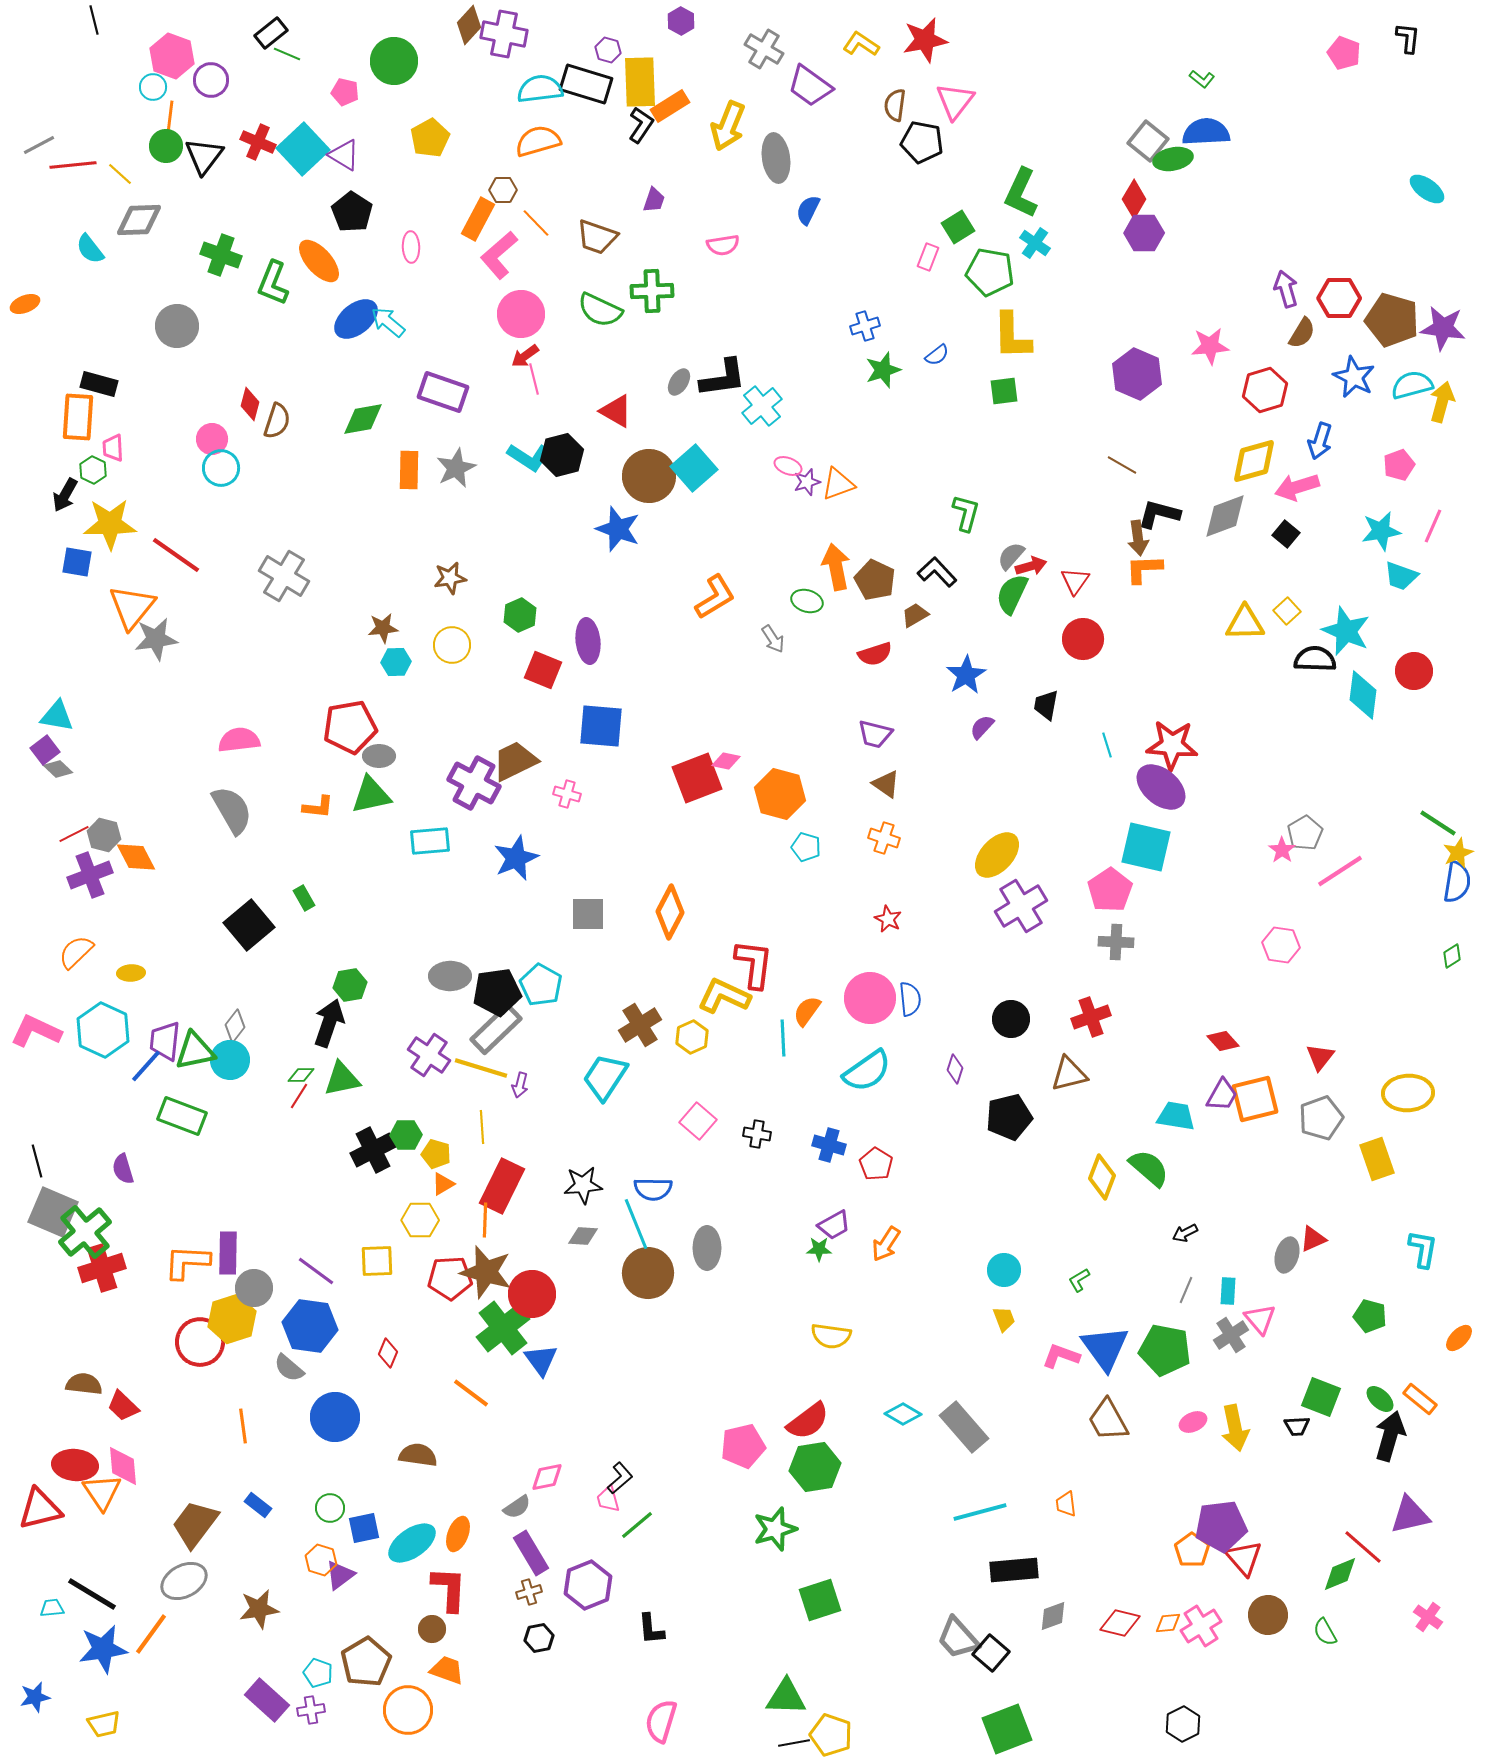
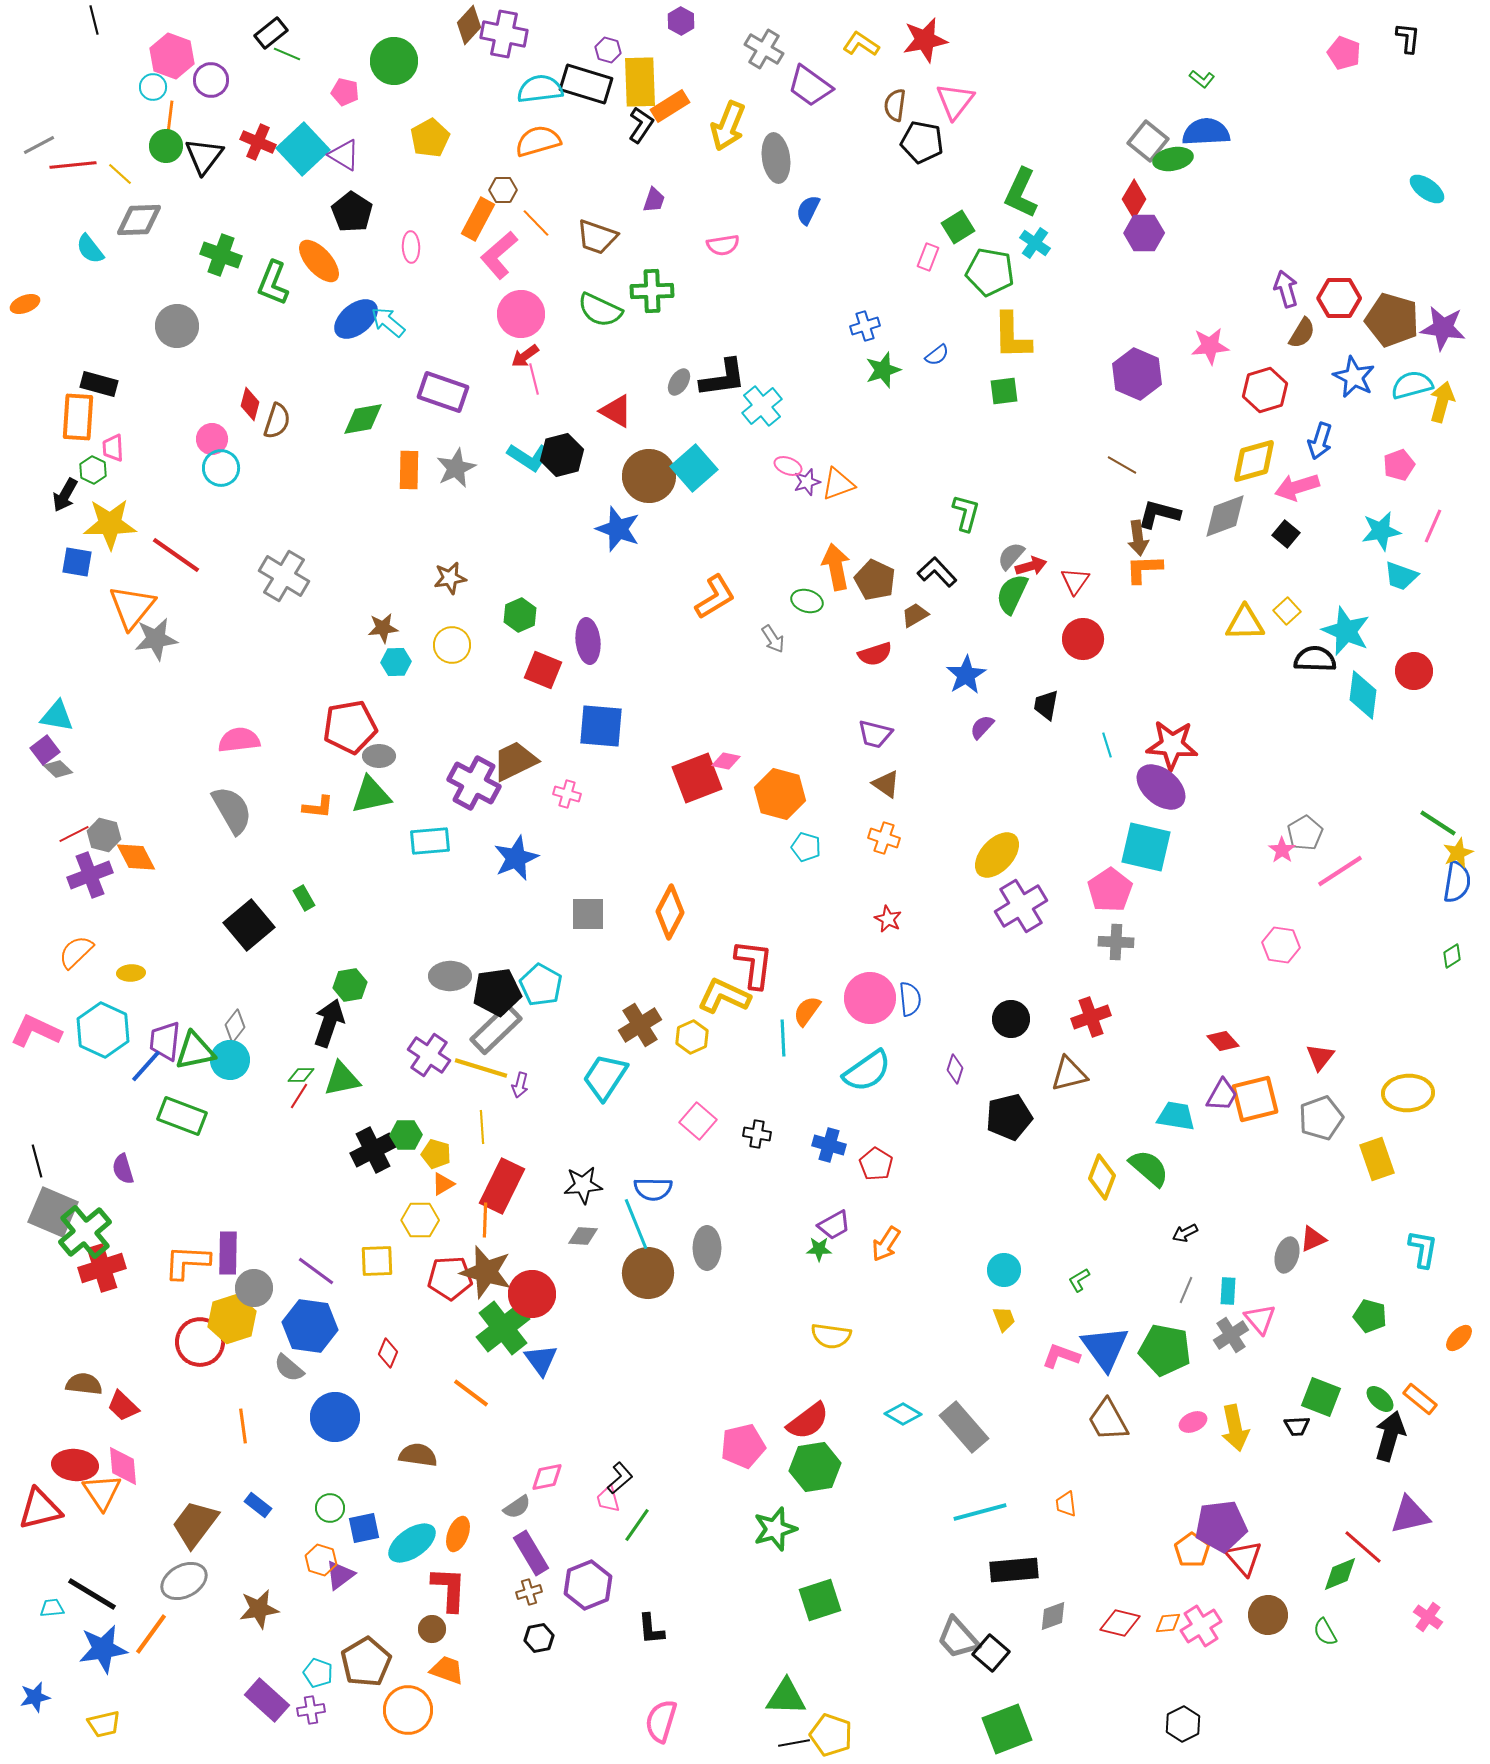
green line at (637, 1525): rotated 15 degrees counterclockwise
